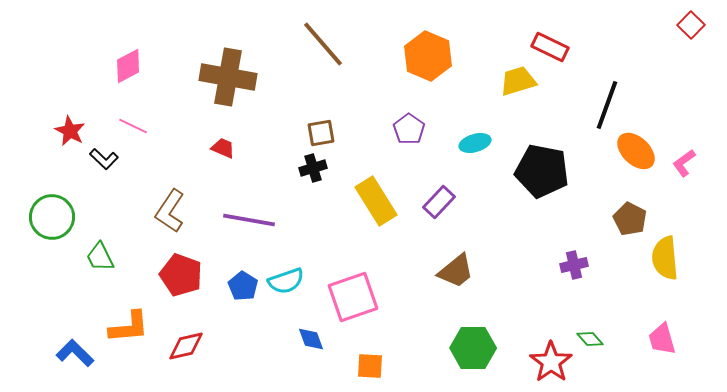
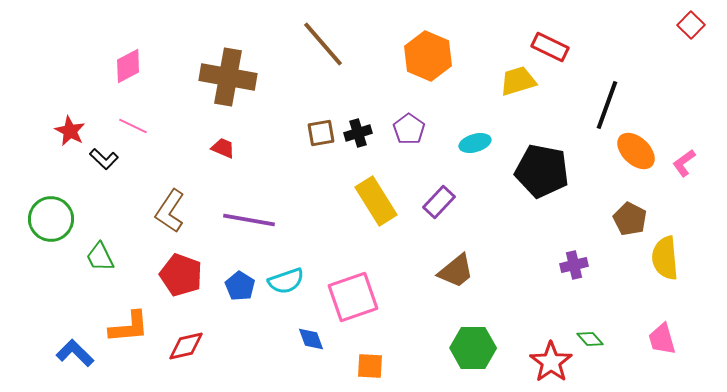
black cross at (313, 168): moved 45 px right, 35 px up
green circle at (52, 217): moved 1 px left, 2 px down
blue pentagon at (243, 286): moved 3 px left
